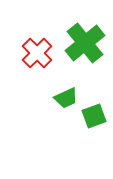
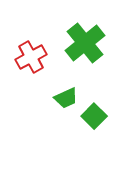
red cross: moved 6 px left, 4 px down; rotated 16 degrees clockwise
green square: rotated 25 degrees counterclockwise
